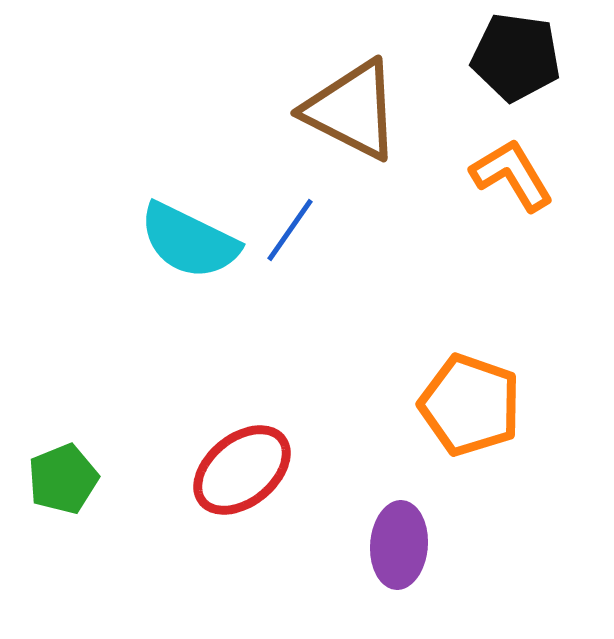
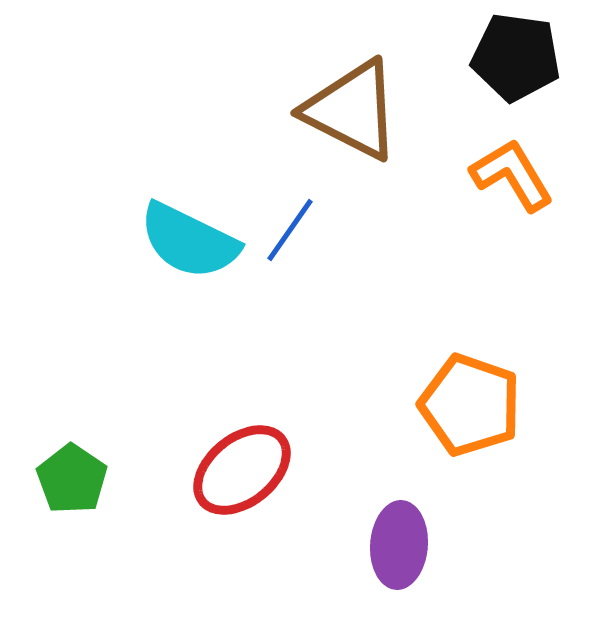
green pentagon: moved 9 px right; rotated 16 degrees counterclockwise
